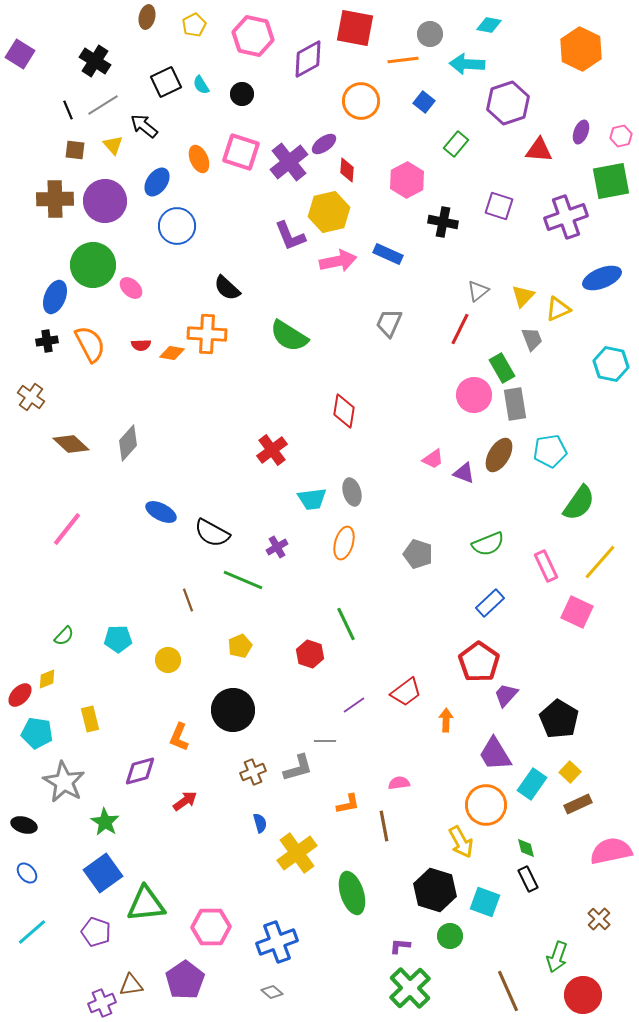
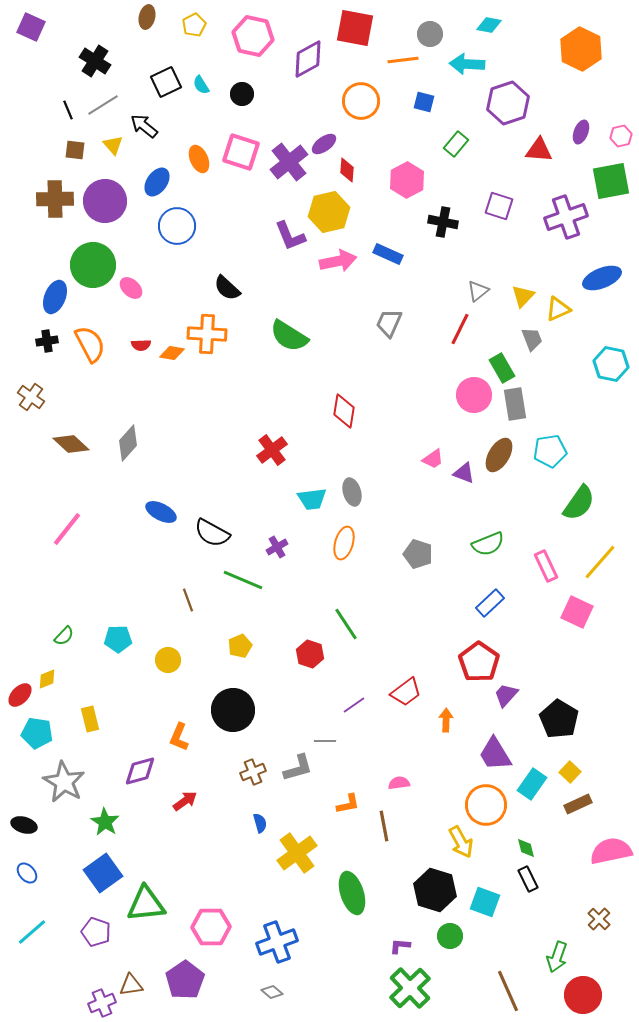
purple square at (20, 54): moved 11 px right, 27 px up; rotated 8 degrees counterclockwise
blue square at (424, 102): rotated 25 degrees counterclockwise
green line at (346, 624): rotated 8 degrees counterclockwise
